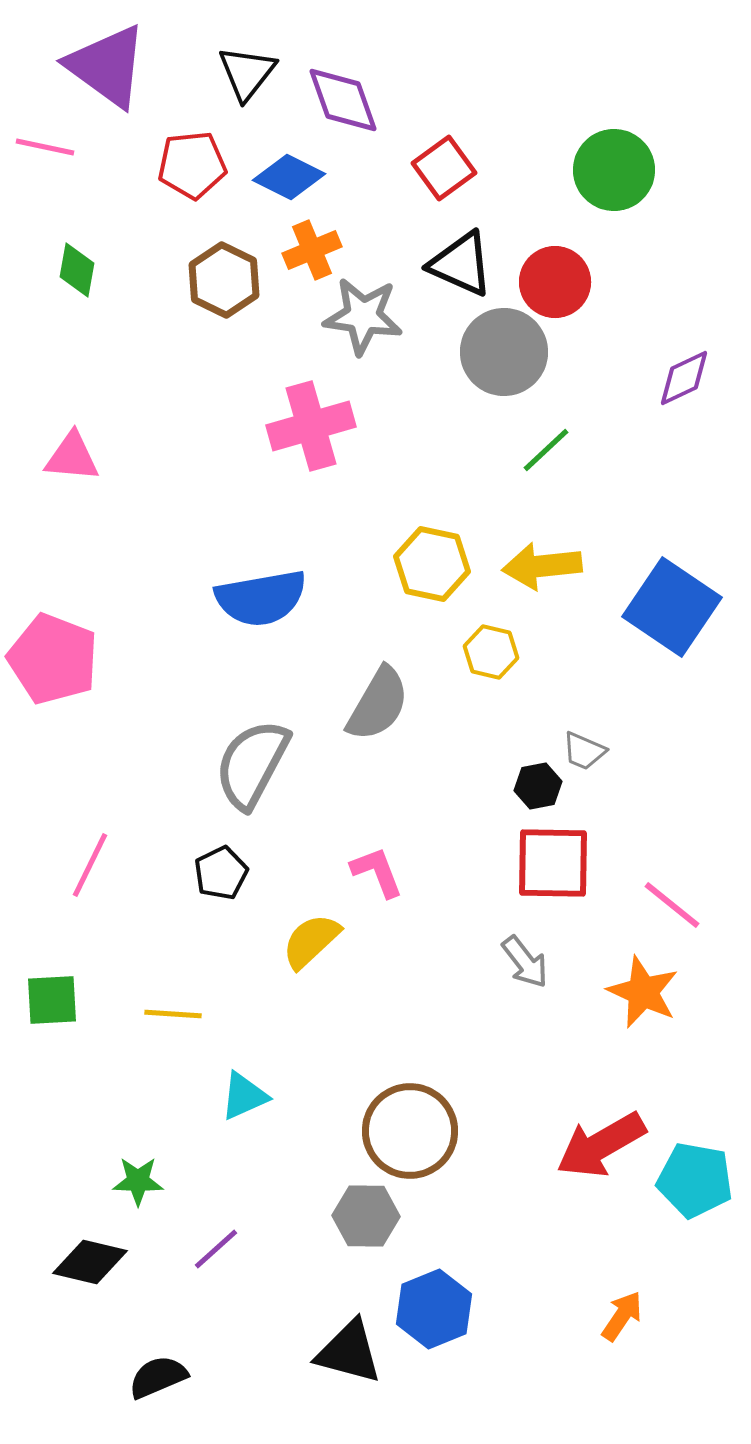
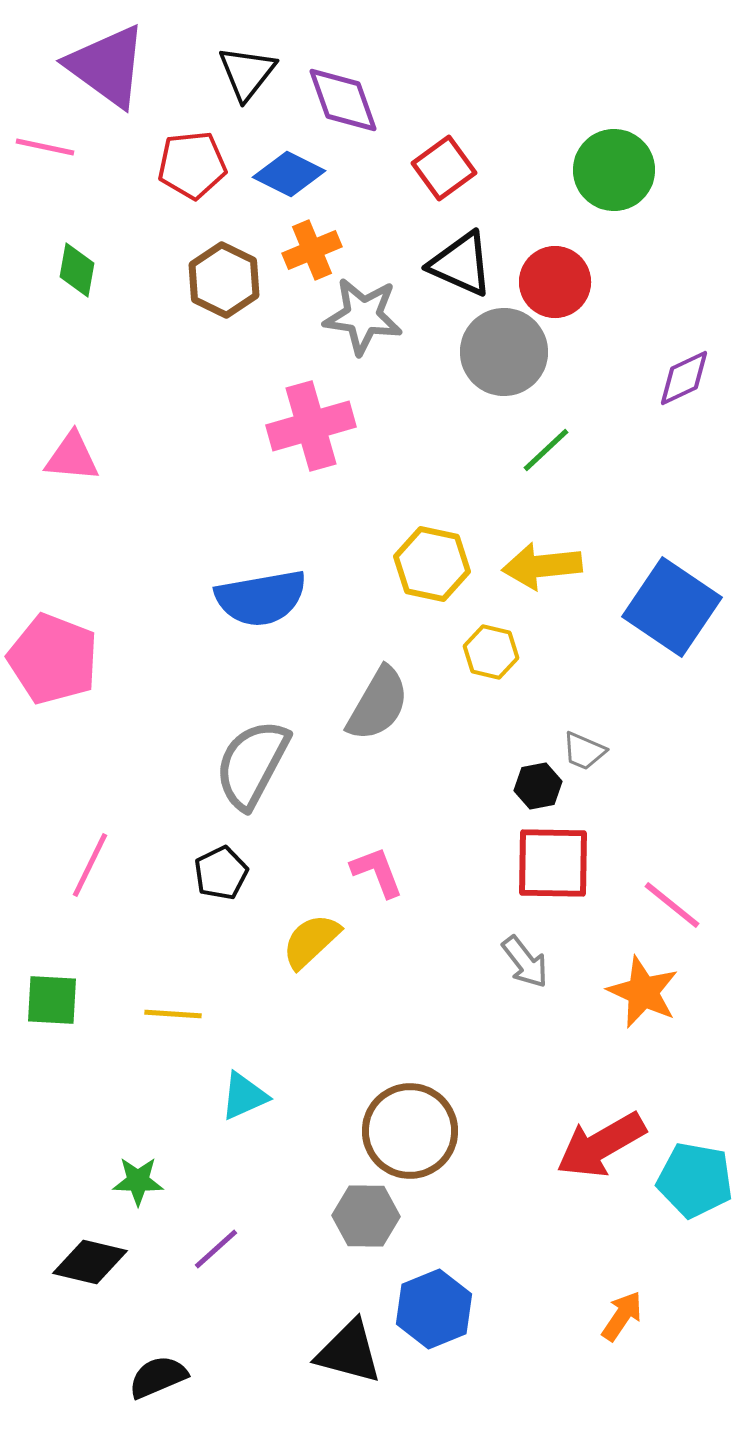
blue diamond at (289, 177): moved 3 px up
green square at (52, 1000): rotated 6 degrees clockwise
